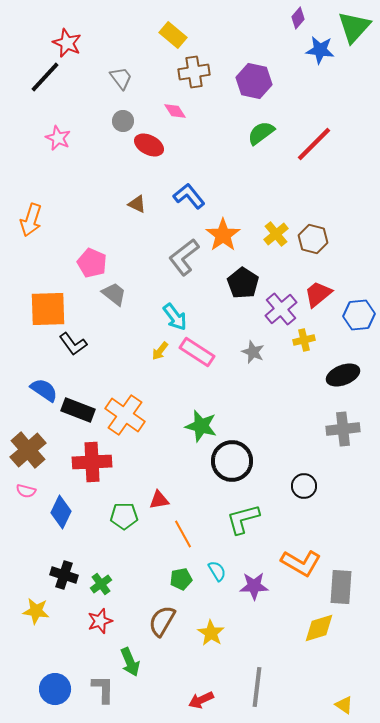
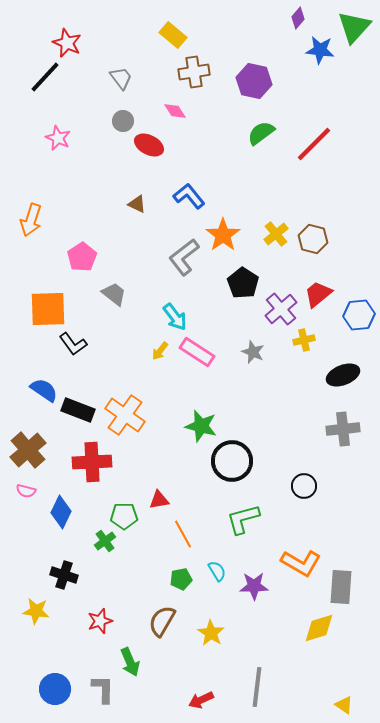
pink pentagon at (92, 263): moved 10 px left, 6 px up; rotated 16 degrees clockwise
green cross at (101, 584): moved 4 px right, 43 px up
